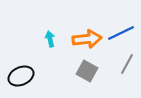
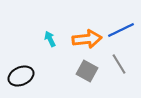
blue line: moved 3 px up
cyan arrow: rotated 14 degrees counterclockwise
gray line: moved 8 px left; rotated 60 degrees counterclockwise
